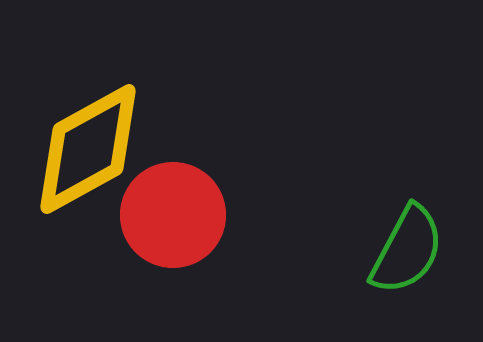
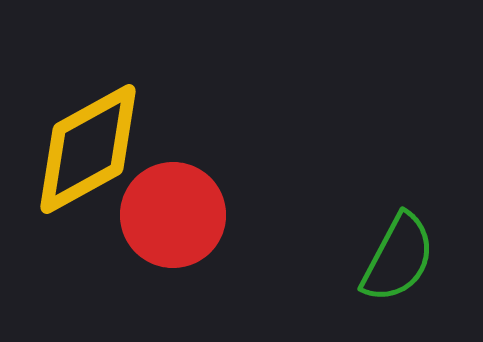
green semicircle: moved 9 px left, 8 px down
